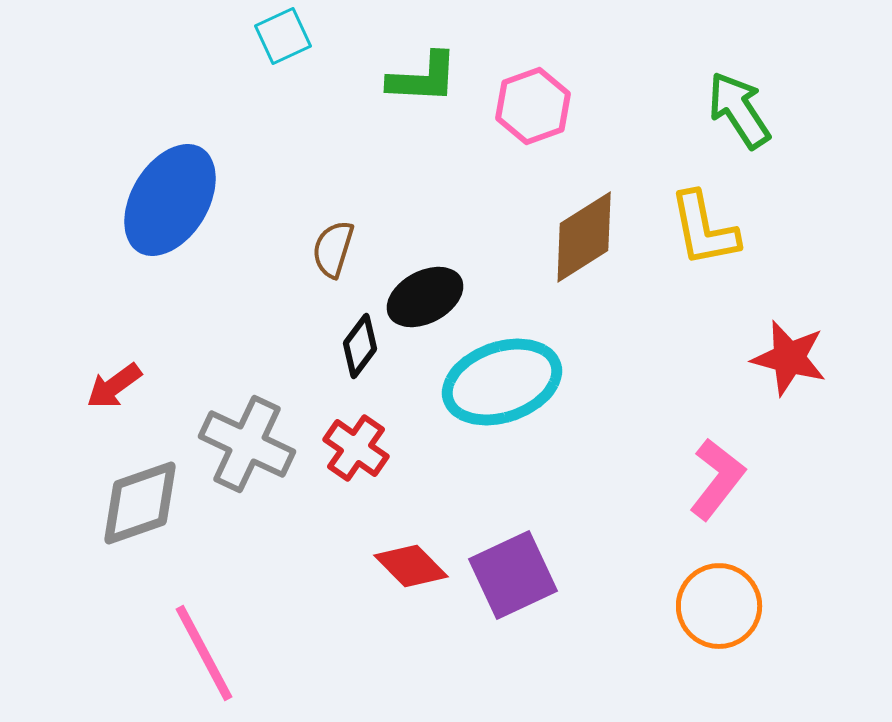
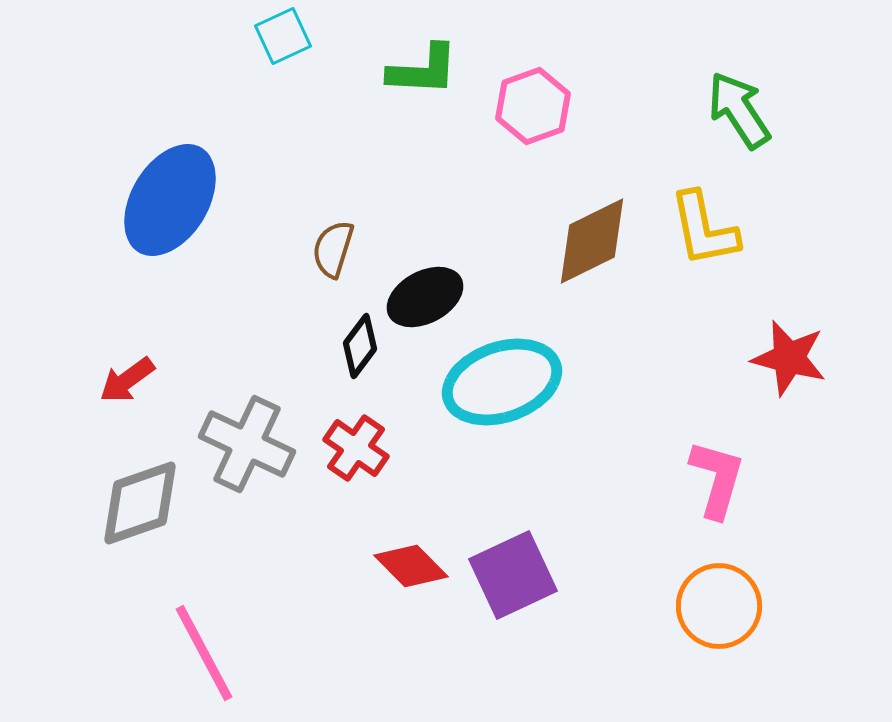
green L-shape: moved 8 px up
brown diamond: moved 8 px right, 4 px down; rotated 6 degrees clockwise
red arrow: moved 13 px right, 6 px up
pink L-shape: rotated 22 degrees counterclockwise
